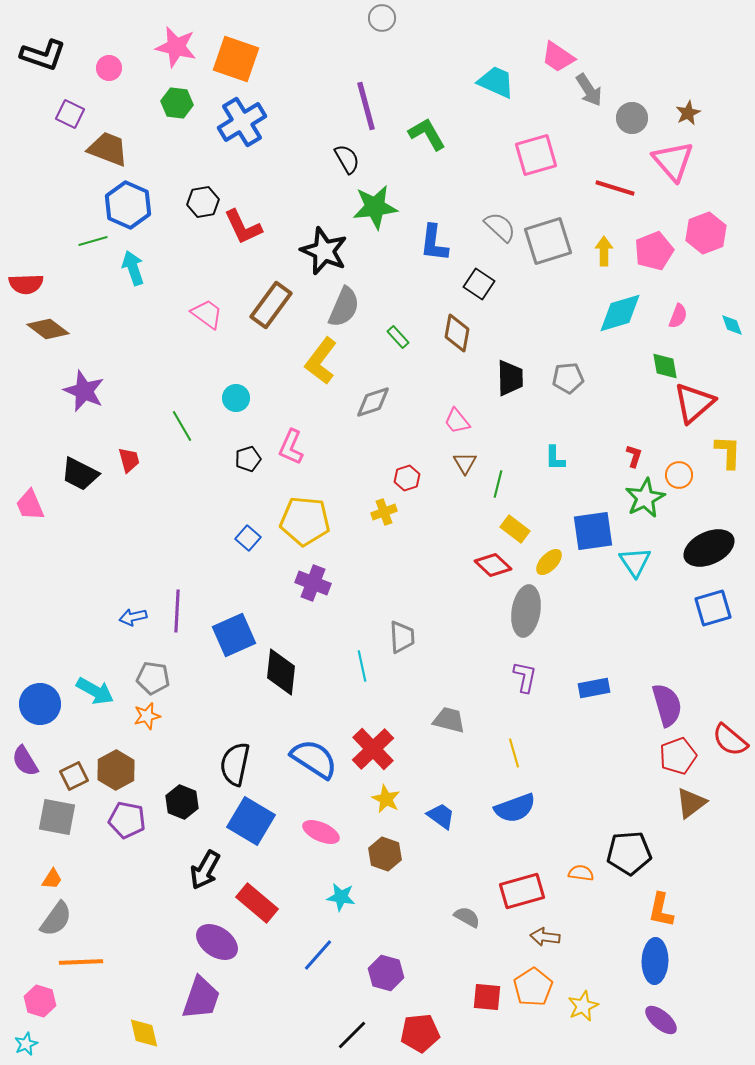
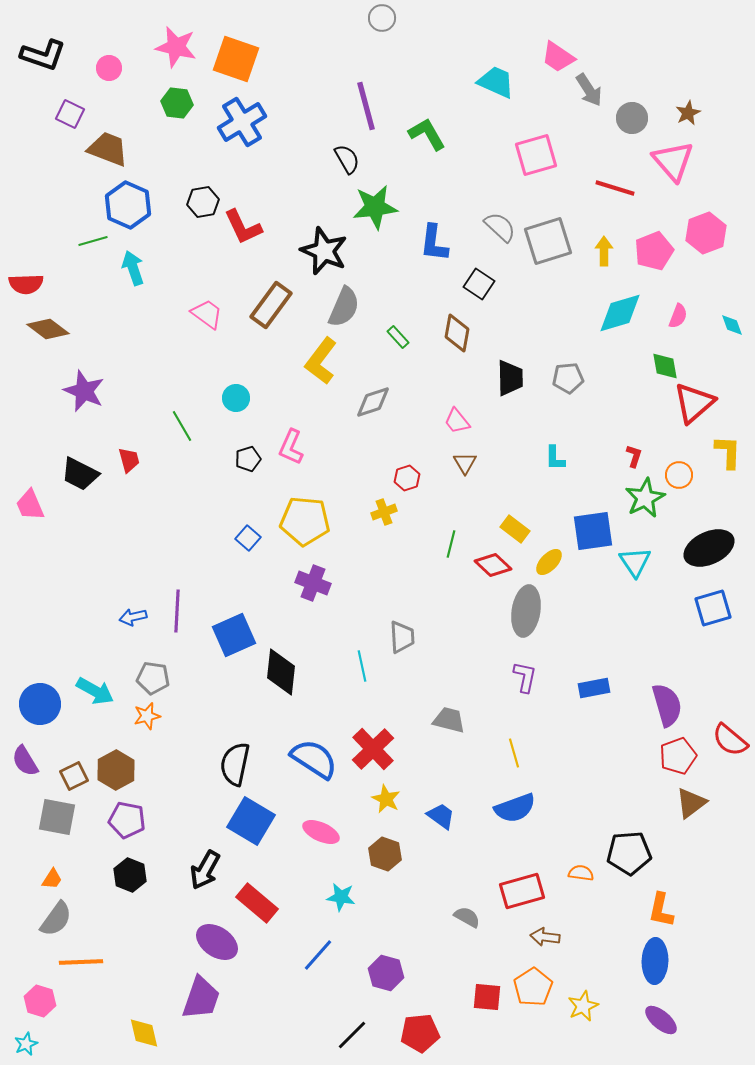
green line at (498, 484): moved 47 px left, 60 px down
black hexagon at (182, 802): moved 52 px left, 73 px down
